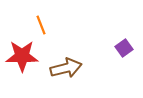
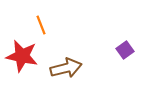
purple square: moved 1 px right, 2 px down
red star: rotated 12 degrees clockwise
